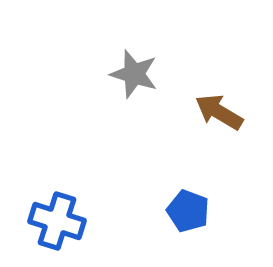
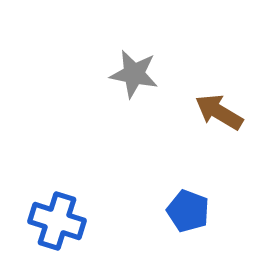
gray star: rotated 6 degrees counterclockwise
